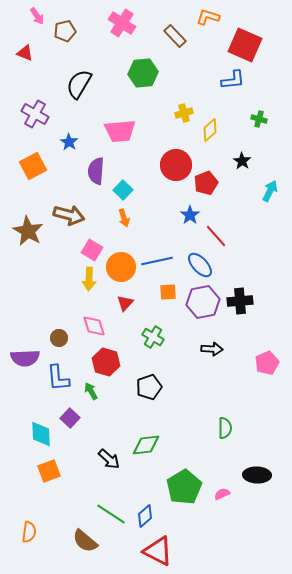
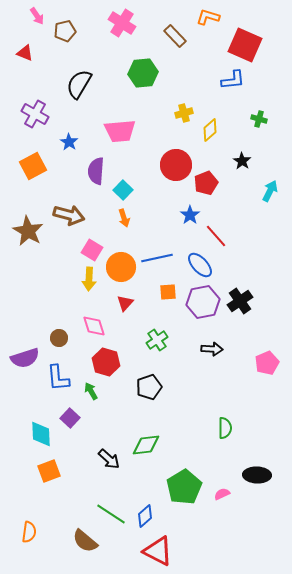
blue line at (157, 261): moved 3 px up
black cross at (240, 301): rotated 30 degrees counterclockwise
green cross at (153, 337): moved 4 px right, 3 px down; rotated 25 degrees clockwise
purple semicircle at (25, 358): rotated 16 degrees counterclockwise
